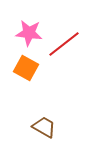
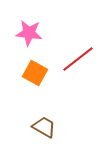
red line: moved 14 px right, 15 px down
orange square: moved 9 px right, 5 px down
